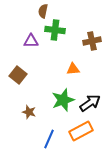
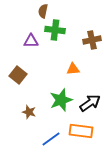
brown cross: moved 1 px up
green star: moved 2 px left
orange rectangle: rotated 35 degrees clockwise
blue line: moved 2 px right; rotated 30 degrees clockwise
